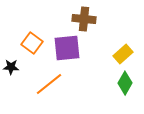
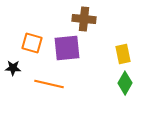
orange square: rotated 20 degrees counterclockwise
yellow rectangle: rotated 60 degrees counterclockwise
black star: moved 2 px right, 1 px down
orange line: rotated 52 degrees clockwise
